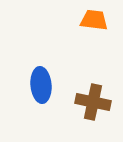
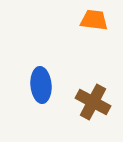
brown cross: rotated 16 degrees clockwise
